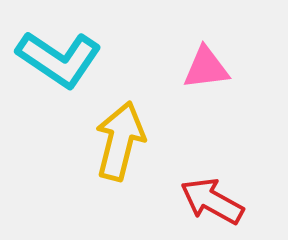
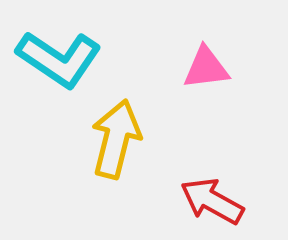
yellow arrow: moved 4 px left, 2 px up
